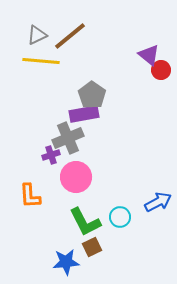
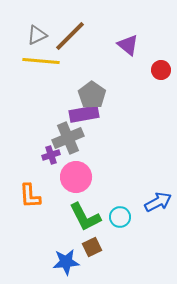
brown line: rotated 6 degrees counterclockwise
purple triangle: moved 21 px left, 10 px up
green L-shape: moved 5 px up
